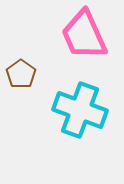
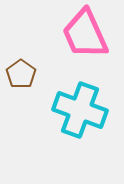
pink trapezoid: moved 1 px right, 1 px up
